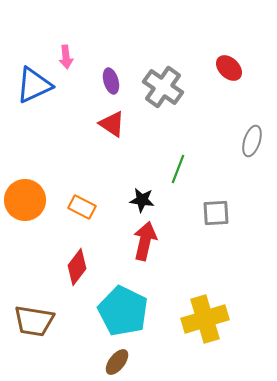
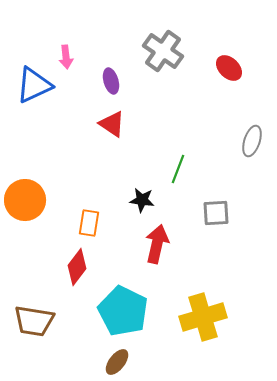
gray cross: moved 36 px up
orange rectangle: moved 7 px right, 16 px down; rotated 72 degrees clockwise
red arrow: moved 12 px right, 3 px down
yellow cross: moved 2 px left, 2 px up
